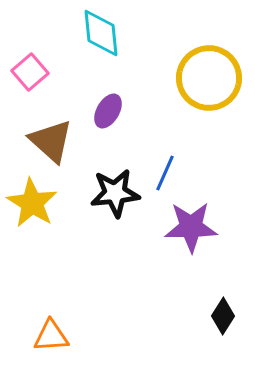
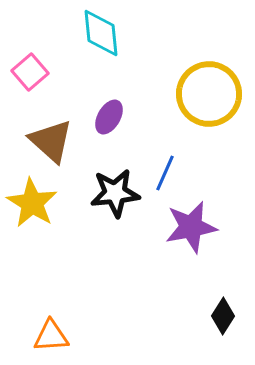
yellow circle: moved 16 px down
purple ellipse: moved 1 px right, 6 px down
purple star: rotated 10 degrees counterclockwise
